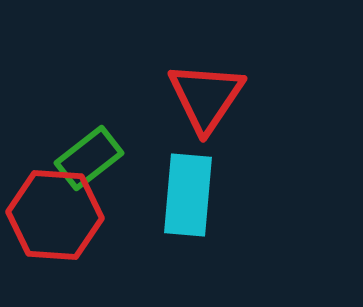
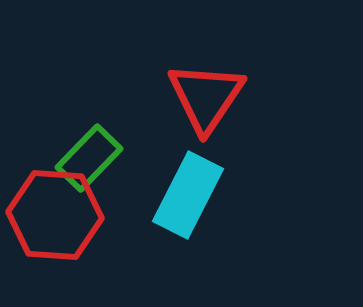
green rectangle: rotated 8 degrees counterclockwise
cyan rectangle: rotated 22 degrees clockwise
